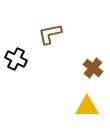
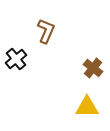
brown L-shape: moved 4 px left, 3 px up; rotated 125 degrees clockwise
black cross: rotated 25 degrees clockwise
